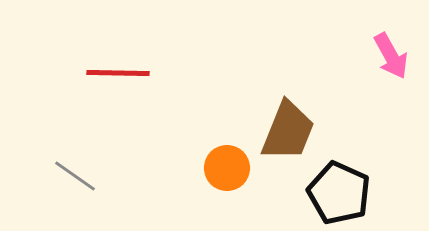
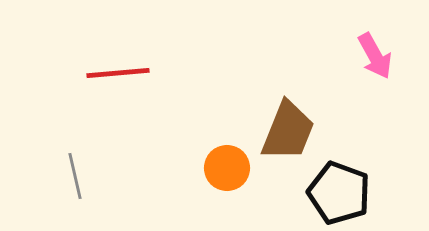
pink arrow: moved 16 px left
red line: rotated 6 degrees counterclockwise
gray line: rotated 42 degrees clockwise
black pentagon: rotated 4 degrees counterclockwise
